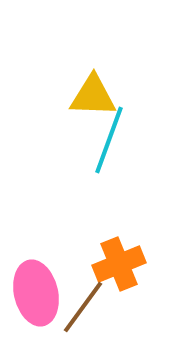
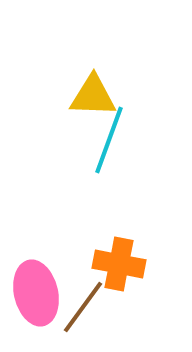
orange cross: rotated 33 degrees clockwise
